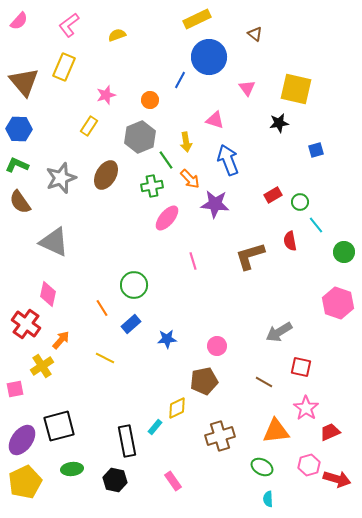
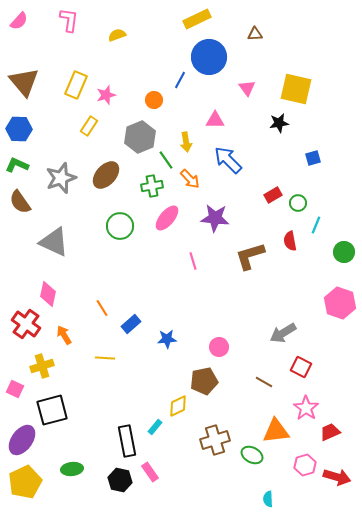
pink L-shape at (69, 25): moved 5 px up; rotated 135 degrees clockwise
brown triangle at (255, 34): rotated 42 degrees counterclockwise
yellow rectangle at (64, 67): moved 12 px right, 18 px down
orange circle at (150, 100): moved 4 px right
pink triangle at (215, 120): rotated 18 degrees counterclockwise
blue square at (316, 150): moved 3 px left, 8 px down
blue arrow at (228, 160): rotated 24 degrees counterclockwise
brown ellipse at (106, 175): rotated 12 degrees clockwise
green circle at (300, 202): moved 2 px left, 1 px down
purple star at (215, 204): moved 14 px down
cyan line at (316, 225): rotated 60 degrees clockwise
green circle at (134, 285): moved 14 px left, 59 px up
pink hexagon at (338, 303): moved 2 px right
gray arrow at (279, 332): moved 4 px right, 1 px down
orange arrow at (61, 340): moved 3 px right, 5 px up; rotated 72 degrees counterclockwise
pink circle at (217, 346): moved 2 px right, 1 px down
yellow line at (105, 358): rotated 24 degrees counterclockwise
yellow cross at (42, 366): rotated 15 degrees clockwise
red square at (301, 367): rotated 15 degrees clockwise
pink square at (15, 389): rotated 36 degrees clockwise
yellow diamond at (177, 408): moved 1 px right, 2 px up
black square at (59, 426): moved 7 px left, 16 px up
brown cross at (220, 436): moved 5 px left, 4 px down
pink hexagon at (309, 465): moved 4 px left
green ellipse at (262, 467): moved 10 px left, 12 px up
red arrow at (337, 479): moved 2 px up
black hexagon at (115, 480): moved 5 px right
pink rectangle at (173, 481): moved 23 px left, 9 px up
